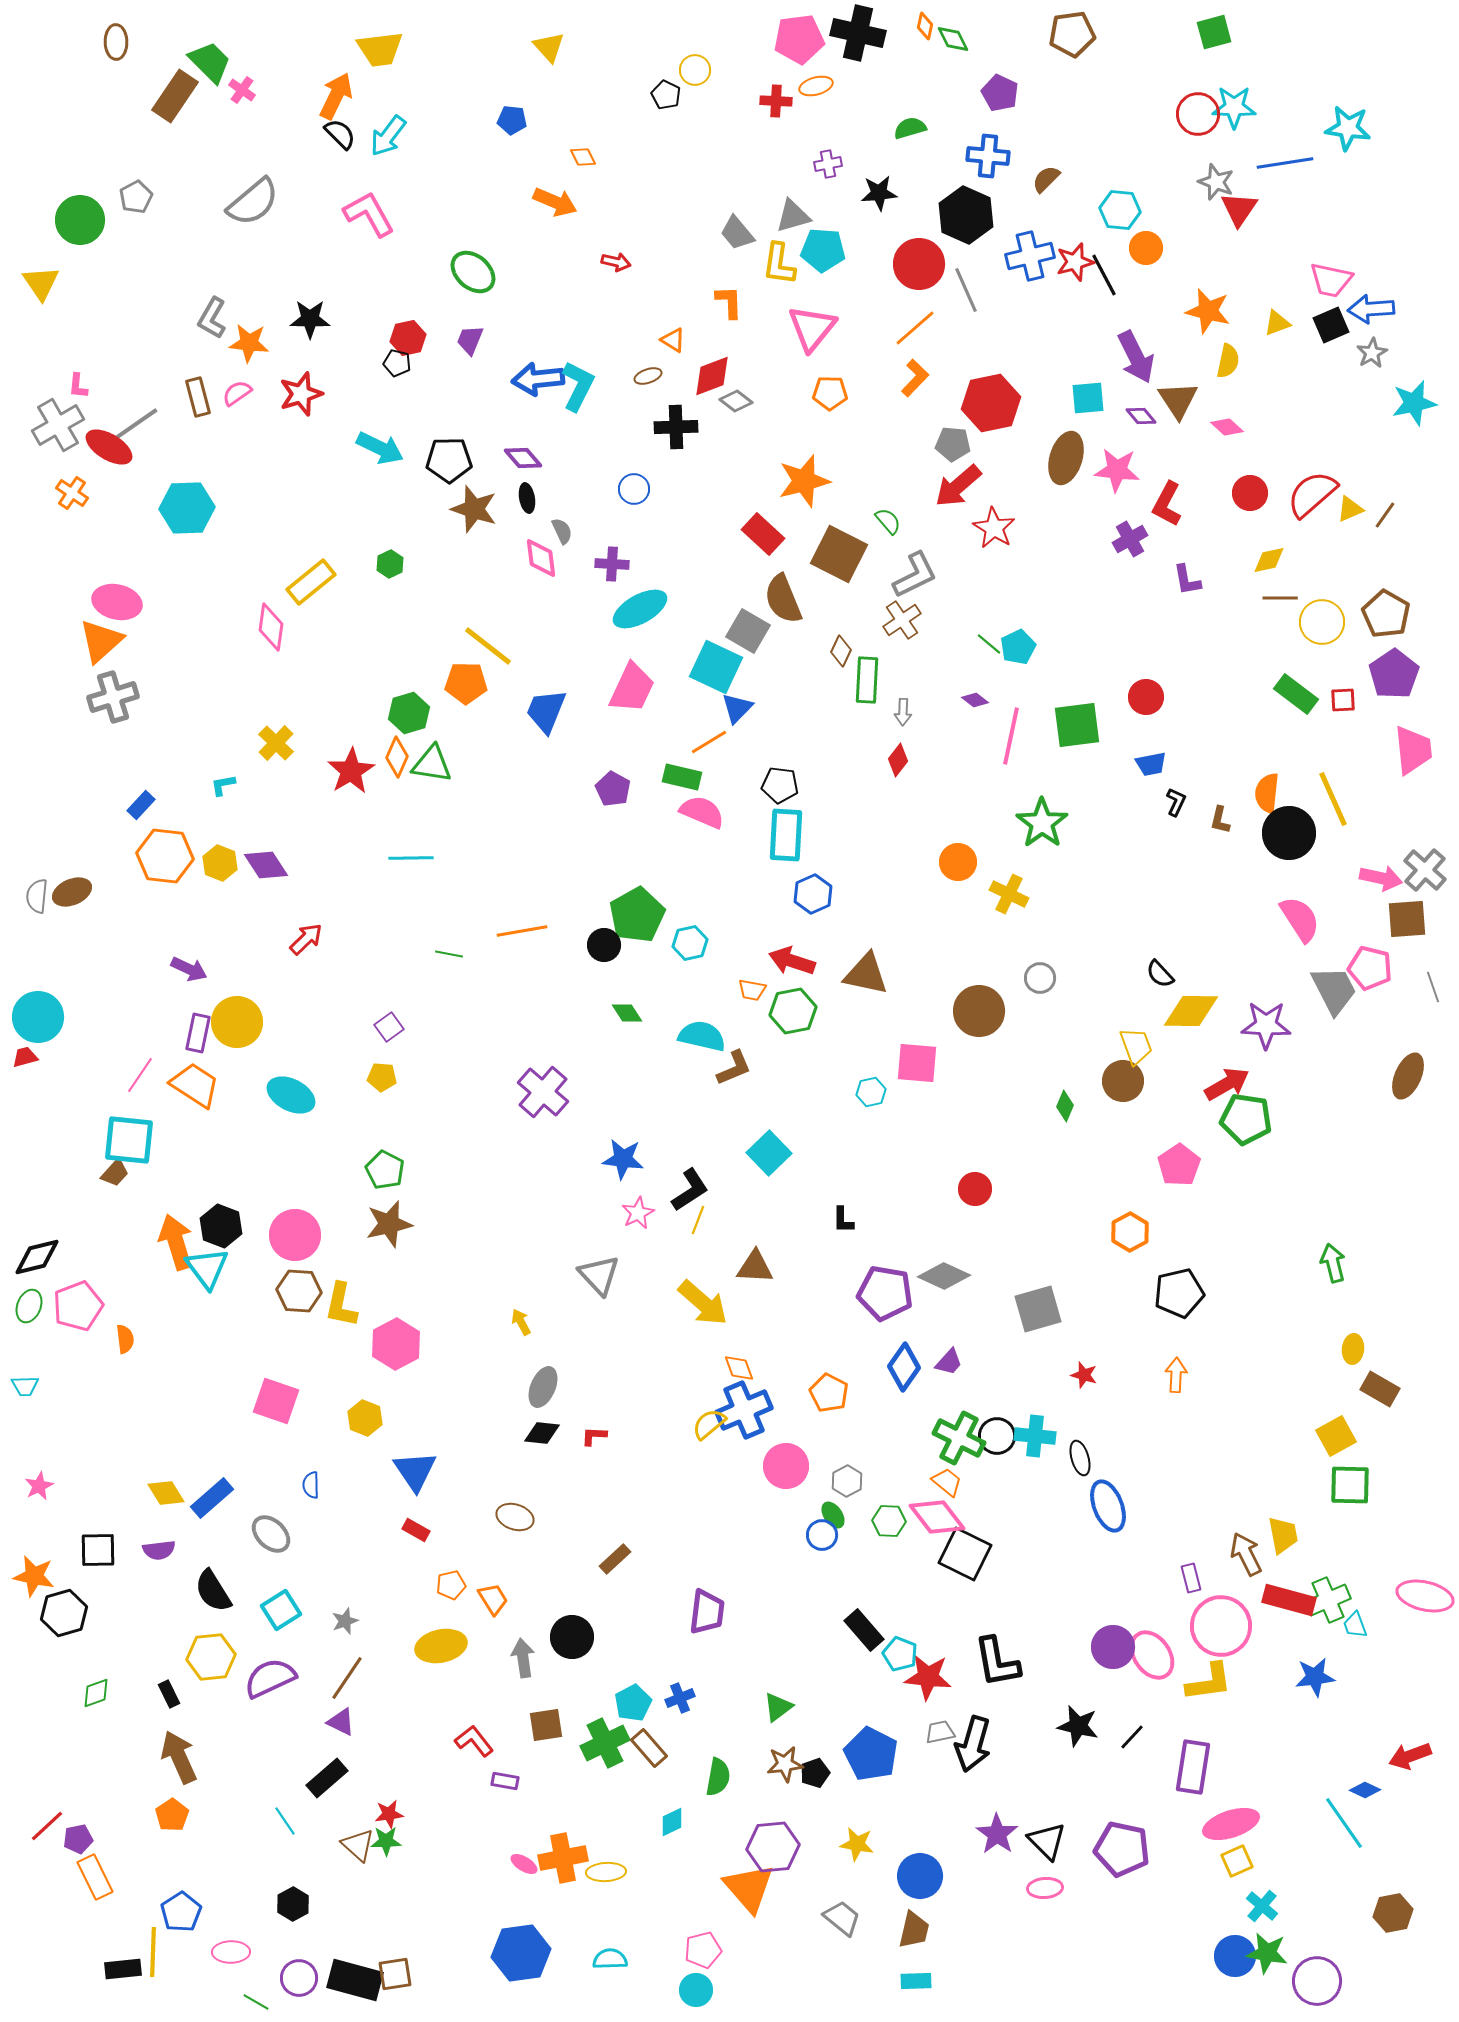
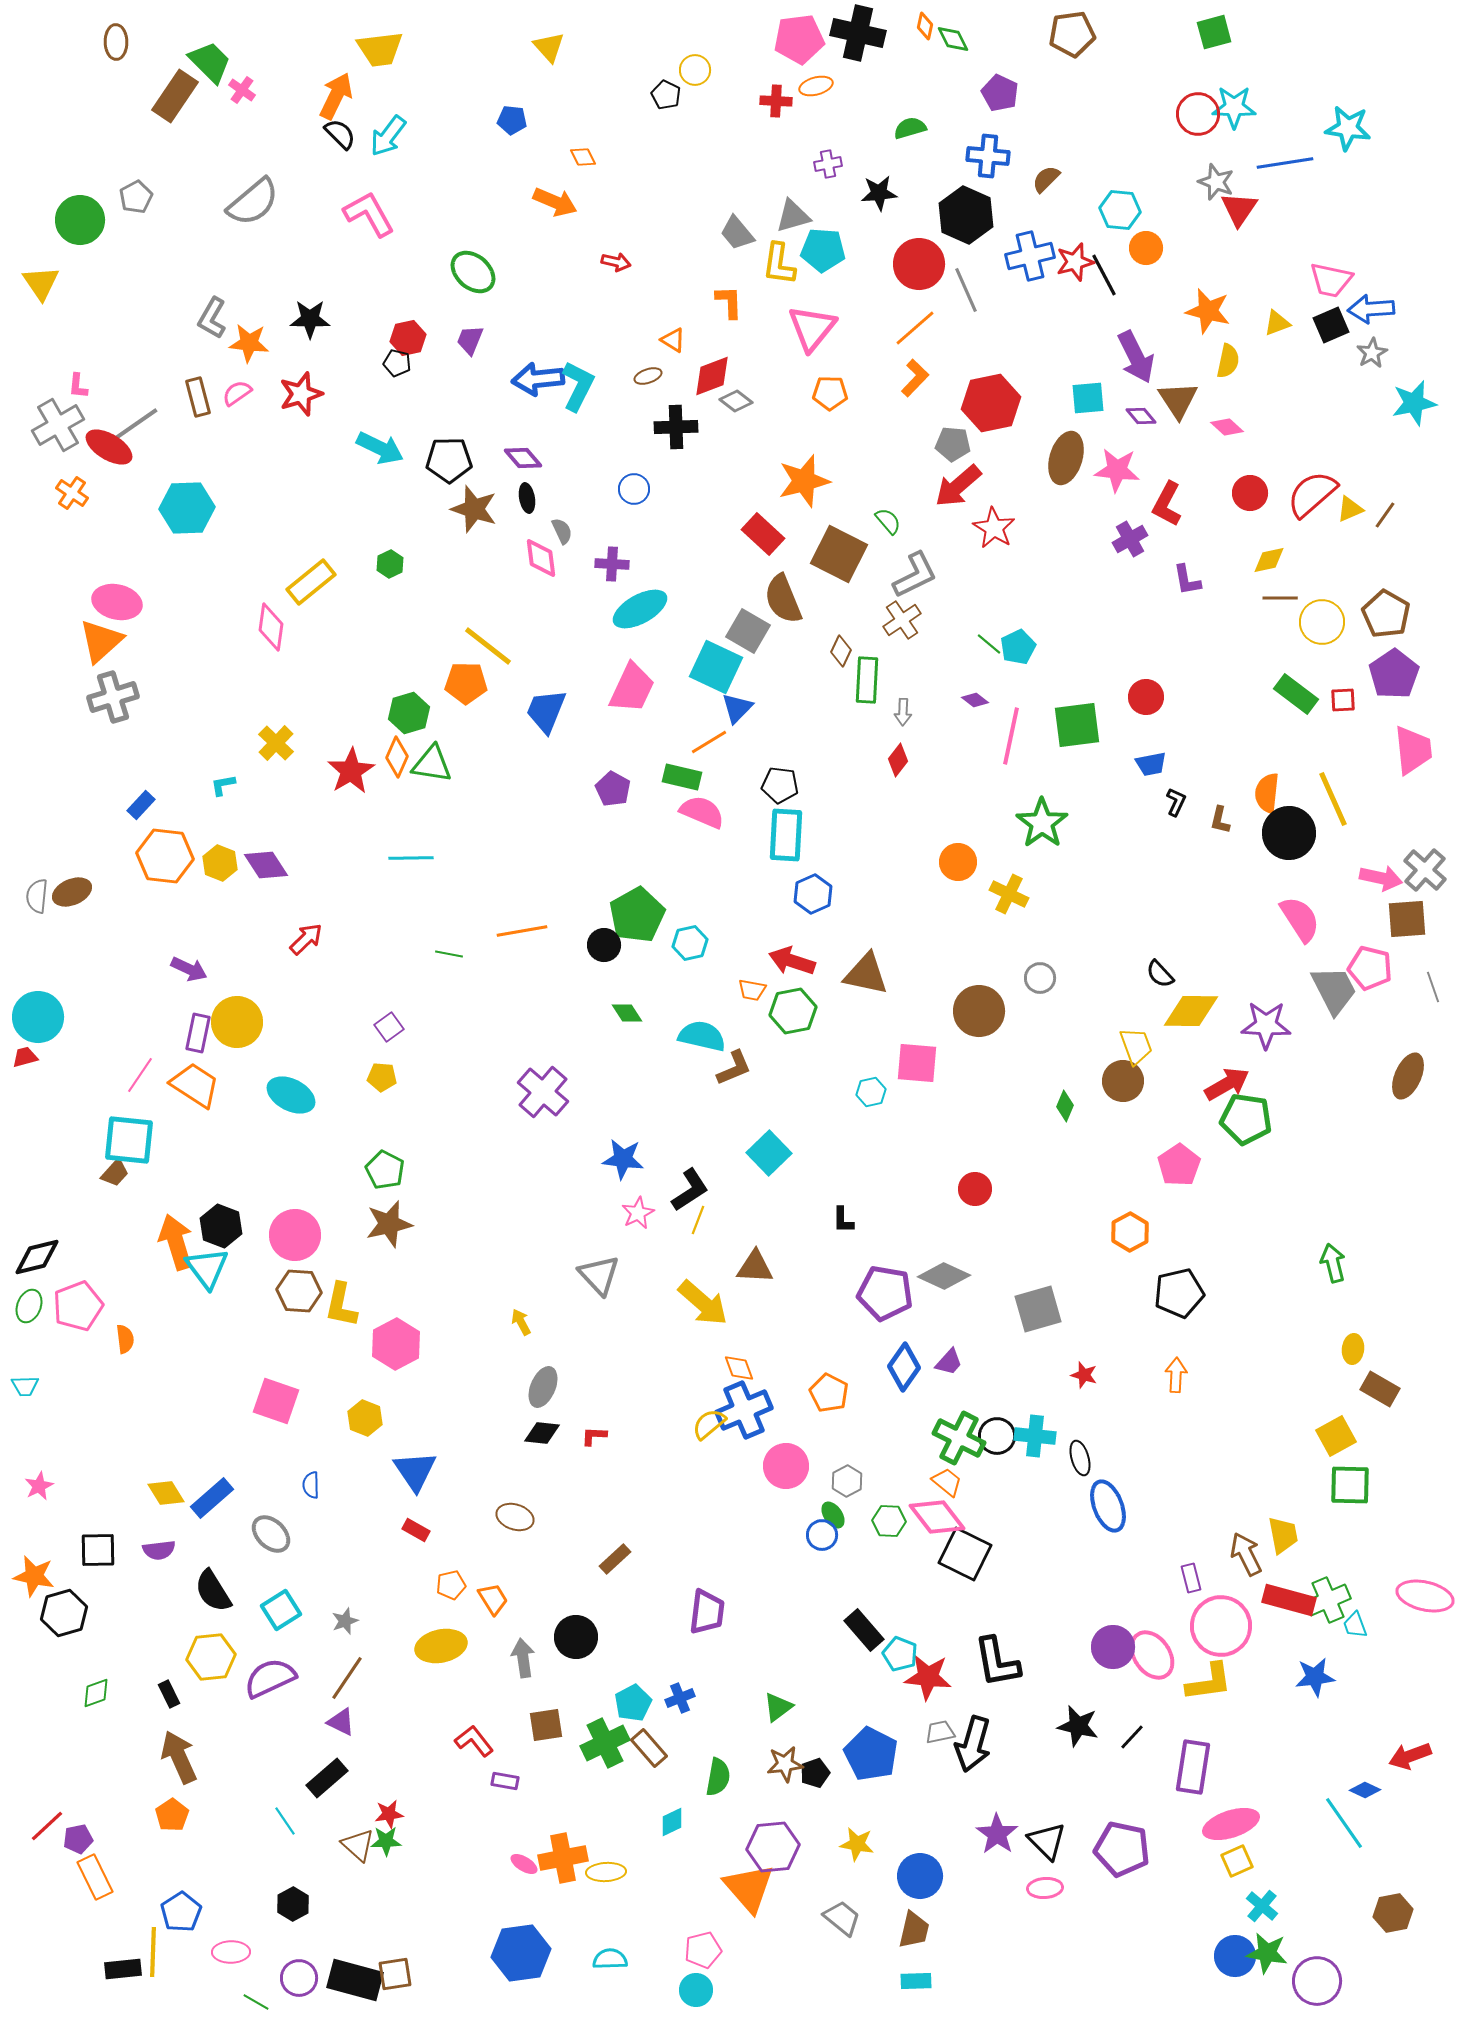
black circle at (572, 1637): moved 4 px right
